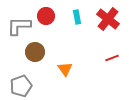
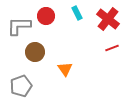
cyan rectangle: moved 4 px up; rotated 16 degrees counterclockwise
red line: moved 10 px up
